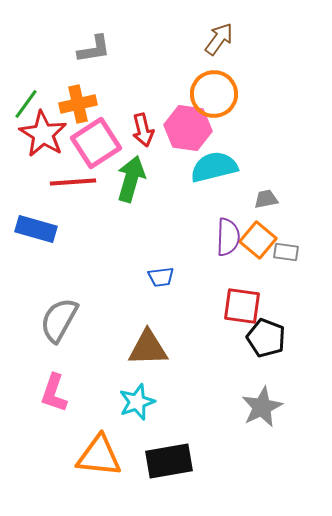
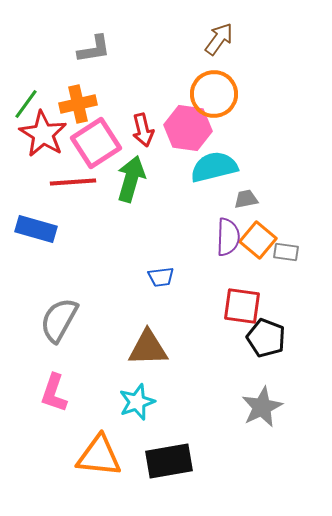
gray trapezoid: moved 20 px left
